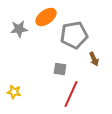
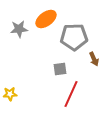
orange ellipse: moved 2 px down
gray pentagon: moved 2 px down; rotated 8 degrees clockwise
gray square: rotated 16 degrees counterclockwise
yellow star: moved 4 px left, 2 px down; rotated 16 degrees counterclockwise
